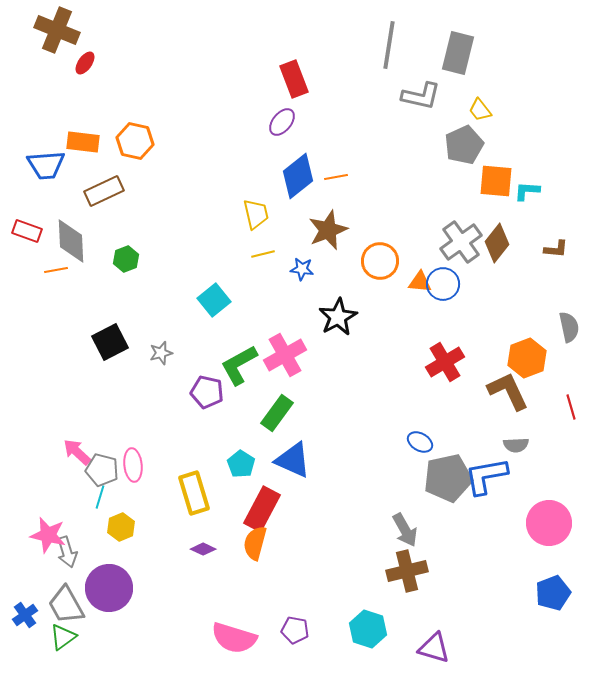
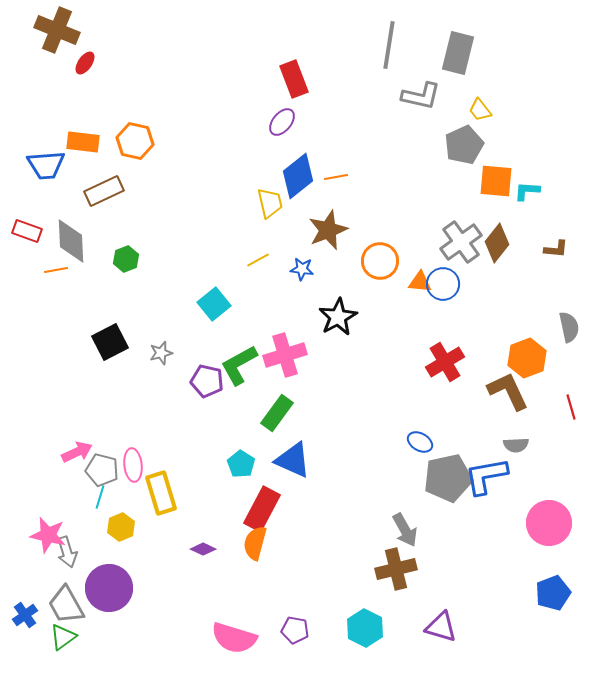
yellow trapezoid at (256, 214): moved 14 px right, 11 px up
yellow line at (263, 254): moved 5 px left, 6 px down; rotated 15 degrees counterclockwise
cyan square at (214, 300): moved 4 px down
pink cross at (285, 355): rotated 12 degrees clockwise
purple pentagon at (207, 392): moved 11 px up
pink arrow at (77, 452): rotated 112 degrees clockwise
yellow rectangle at (194, 493): moved 33 px left
brown cross at (407, 571): moved 11 px left, 2 px up
cyan hexagon at (368, 629): moved 3 px left, 1 px up; rotated 9 degrees clockwise
purple triangle at (434, 648): moved 7 px right, 21 px up
